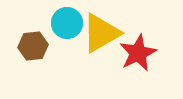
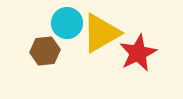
brown hexagon: moved 12 px right, 5 px down
